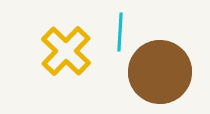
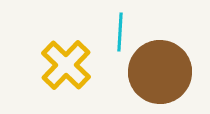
yellow cross: moved 14 px down
